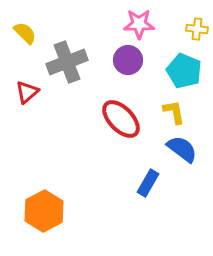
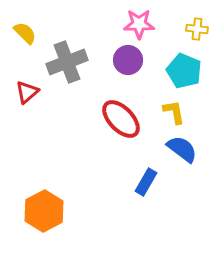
blue rectangle: moved 2 px left, 1 px up
